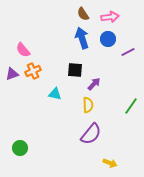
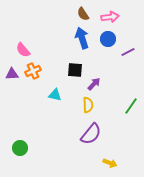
purple triangle: rotated 16 degrees clockwise
cyan triangle: moved 1 px down
